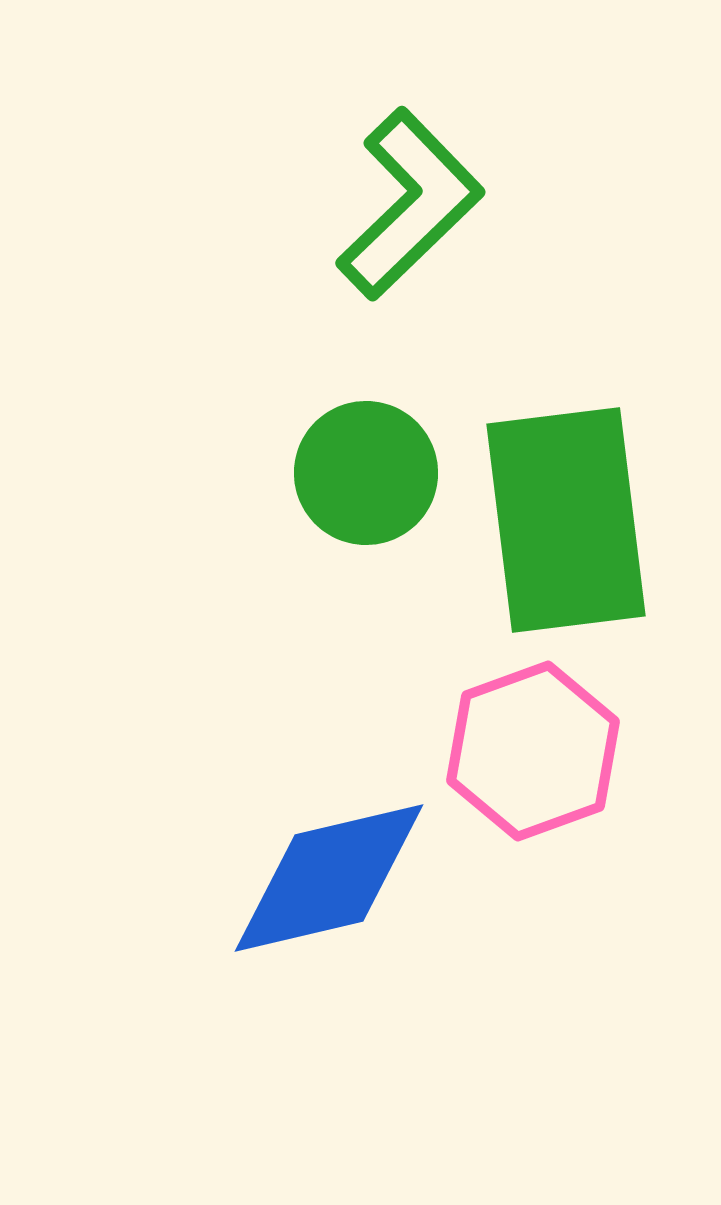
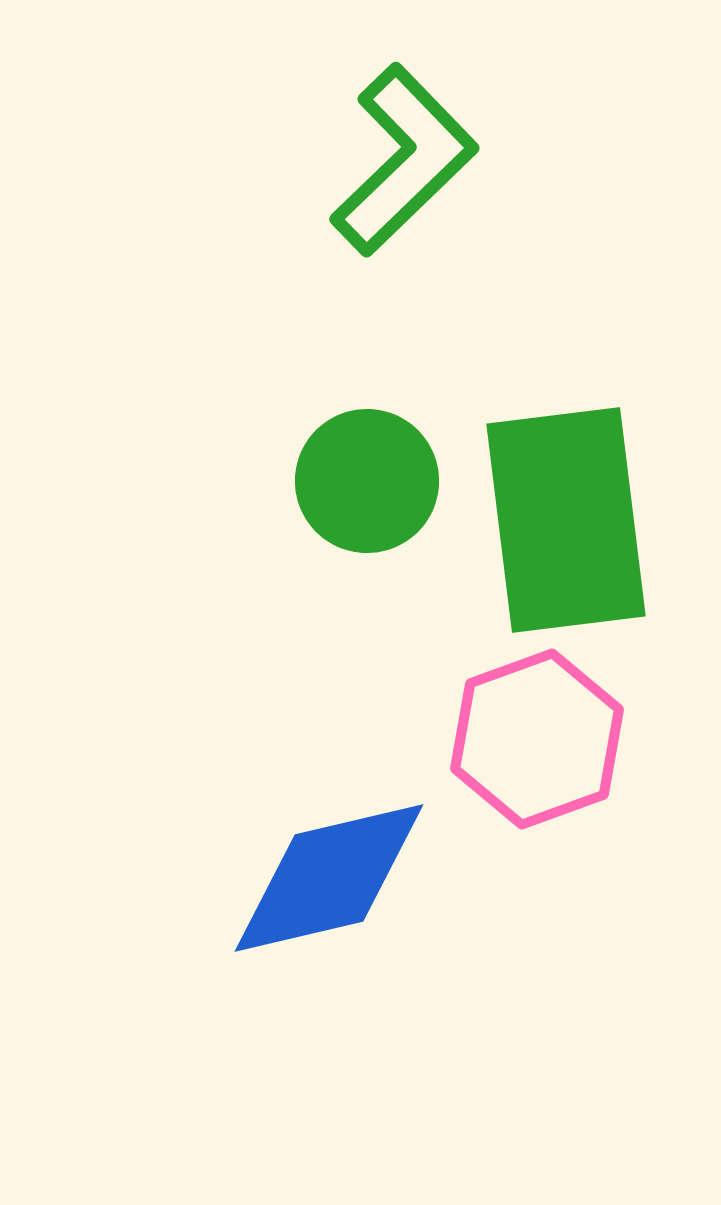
green L-shape: moved 6 px left, 44 px up
green circle: moved 1 px right, 8 px down
pink hexagon: moved 4 px right, 12 px up
